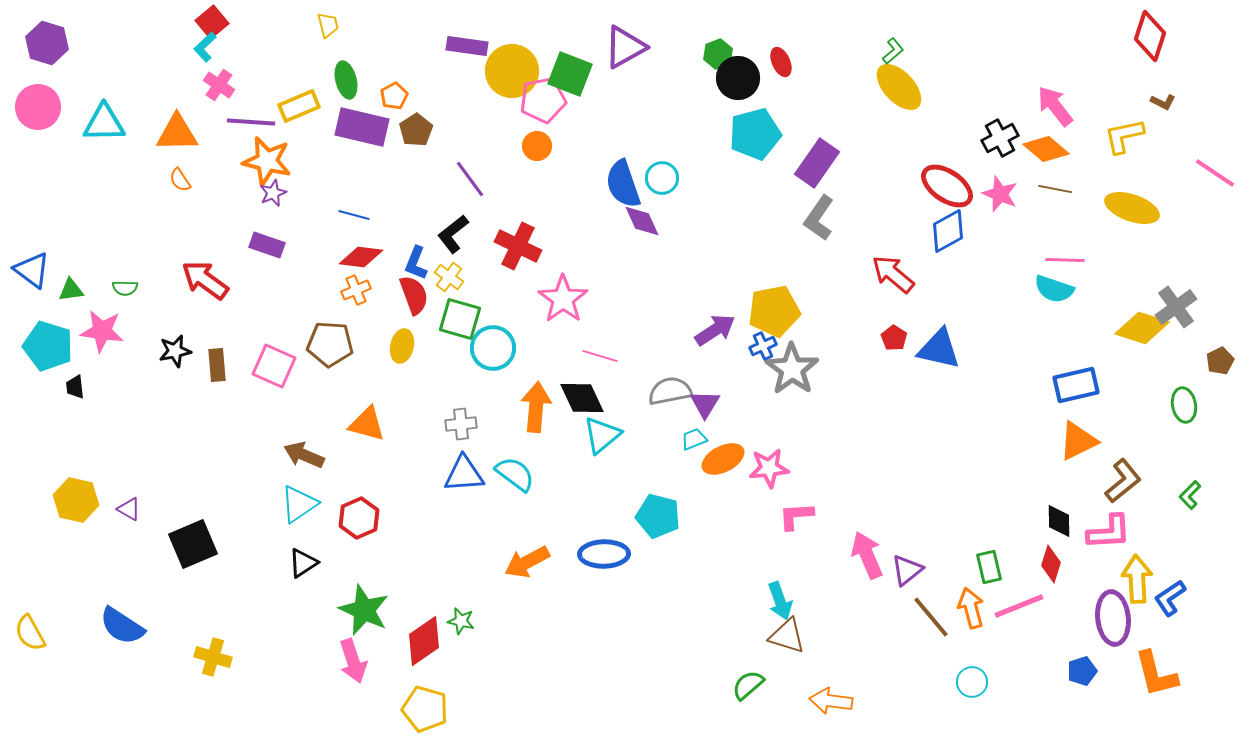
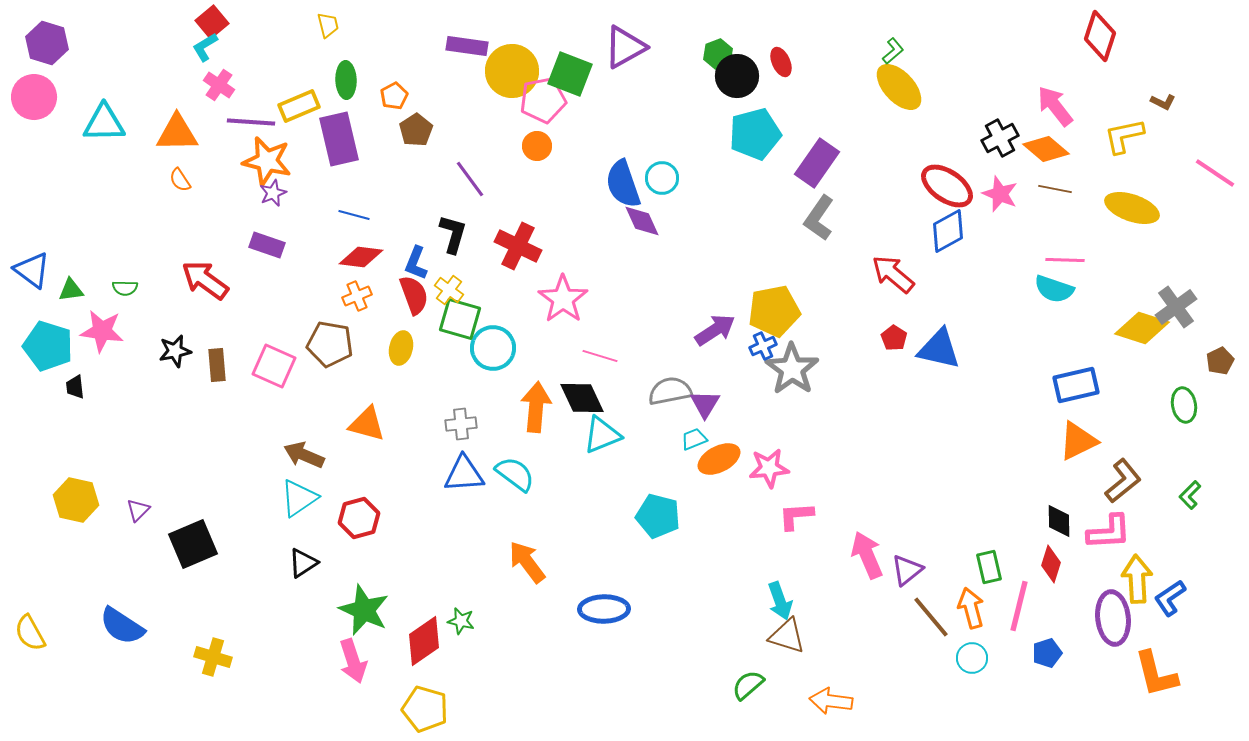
red diamond at (1150, 36): moved 50 px left
cyan L-shape at (205, 47): rotated 12 degrees clockwise
black circle at (738, 78): moved 1 px left, 2 px up
green ellipse at (346, 80): rotated 12 degrees clockwise
pink circle at (38, 107): moved 4 px left, 10 px up
purple rectangle at (362, 127): moved 23 px left, 12 px down; rotated 64 degrees clockwise
black L-shape at (453, 234): rotated 144 degrees clockwise
yellow cross at (449, 277): moved 13 px down
orange cross at (356, 290): moved 1 px right, 6 px down
brown pentagon at (330, 344): rotated 6 degrees clockwise
yellow ellipse at (402, 346): moved 1 px left, 2 px down
cyan triangle at (602, 435): rotated 18 degrees clockwise
orange ellipse at (723, 459): moved 4 px left
cyan triangle at (299, 504): moved 6 px up
purple triangle at (129, 509): moved 9 px right, 1 px down; rotated 45 degrees clockwise
red hexagon at (359, 518): rotated 9 degrees clockwise
blue ellipse at (604, 554): moved 55 px down
orange arrow at (527, 562): rotated 81 degrees clockwise
pink line at (1019, 606): rotated 54 degrees counterclockwise
blue pentagon at (1082, 671): moved 35 px left, 18 px up
cyan circle at (972, 682): moved 24 px up
